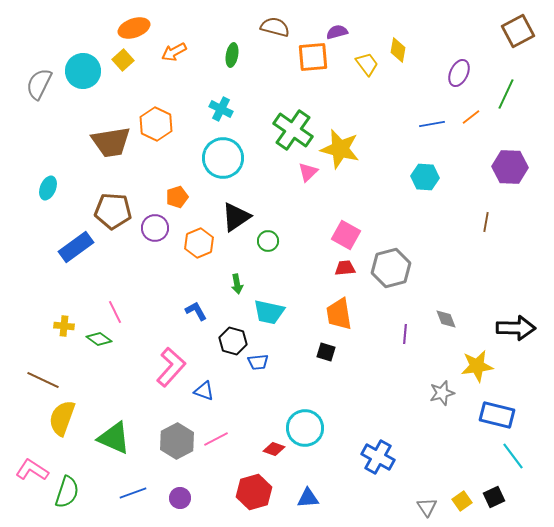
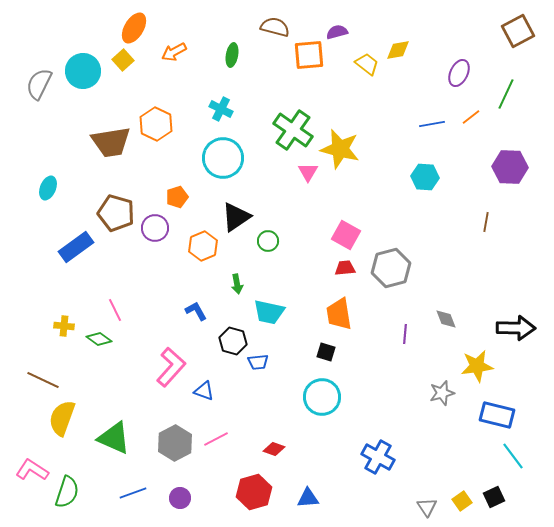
orange ellipse at (134, 28): rotated 40 degrees counterclockwise
yellow diamond at (398, 50): rotated 70 degrees clockwise
orange square at (313, 57): moved 4 px left, 2 px up
yellow trapezoid at (367, 64): rotated 15 degrees counterclockwise
pink triangle at (308, 172): rotated 15 degrees counterclockwise
brown pentagon at (113, 211): moved 3 px right, 2 px down; rotated 12 degrees clockwise
orange hexagon at (199, 243): moved 4 px right, 3 px down
pink line at (115, 312): moved 2 px up
cyan circle at (305, 428): moved 17 px right, 31 px up
gray hexagon at (177, 441): moved 2 px left, 2 px down
